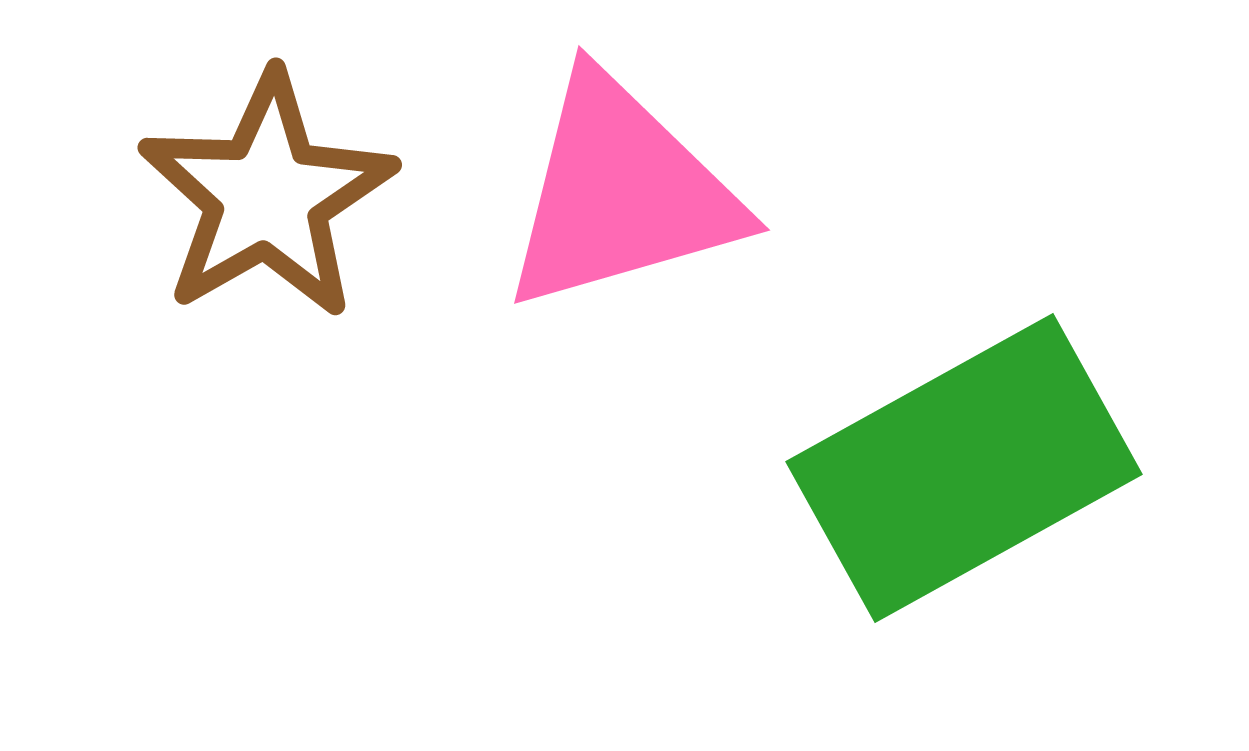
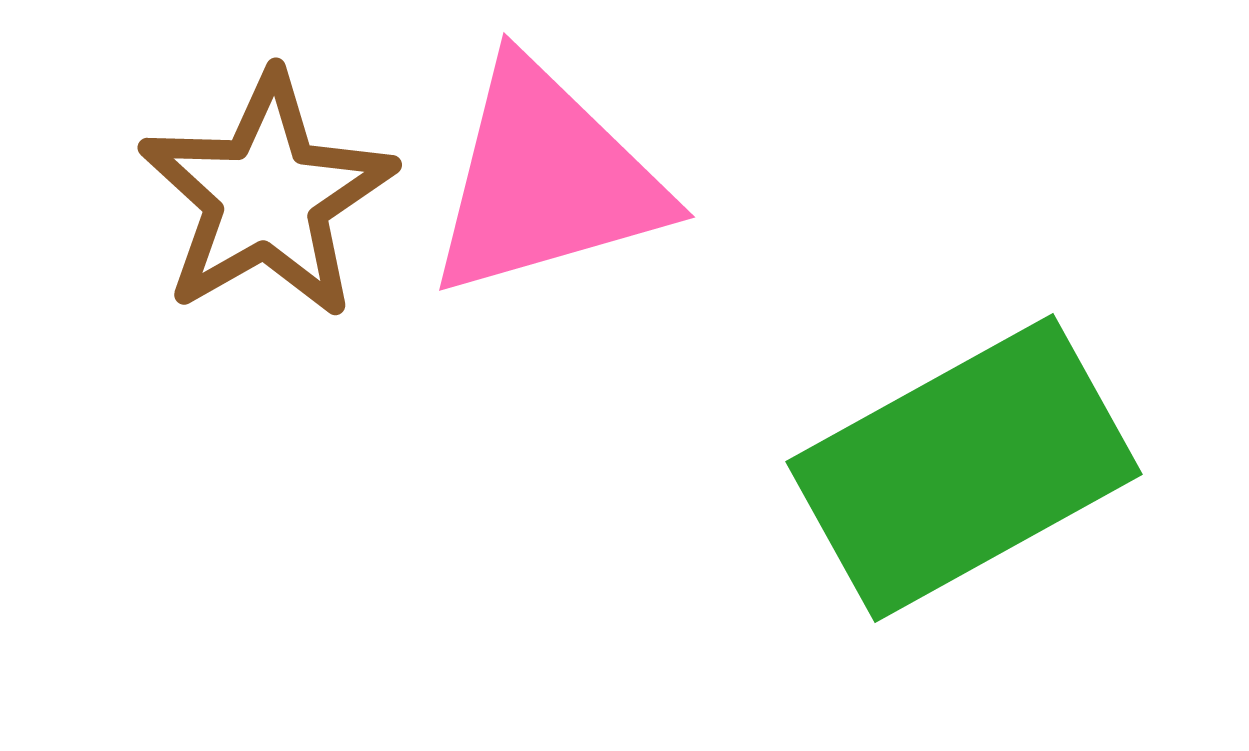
pink triangle: moved 75 px left, 13 px up
